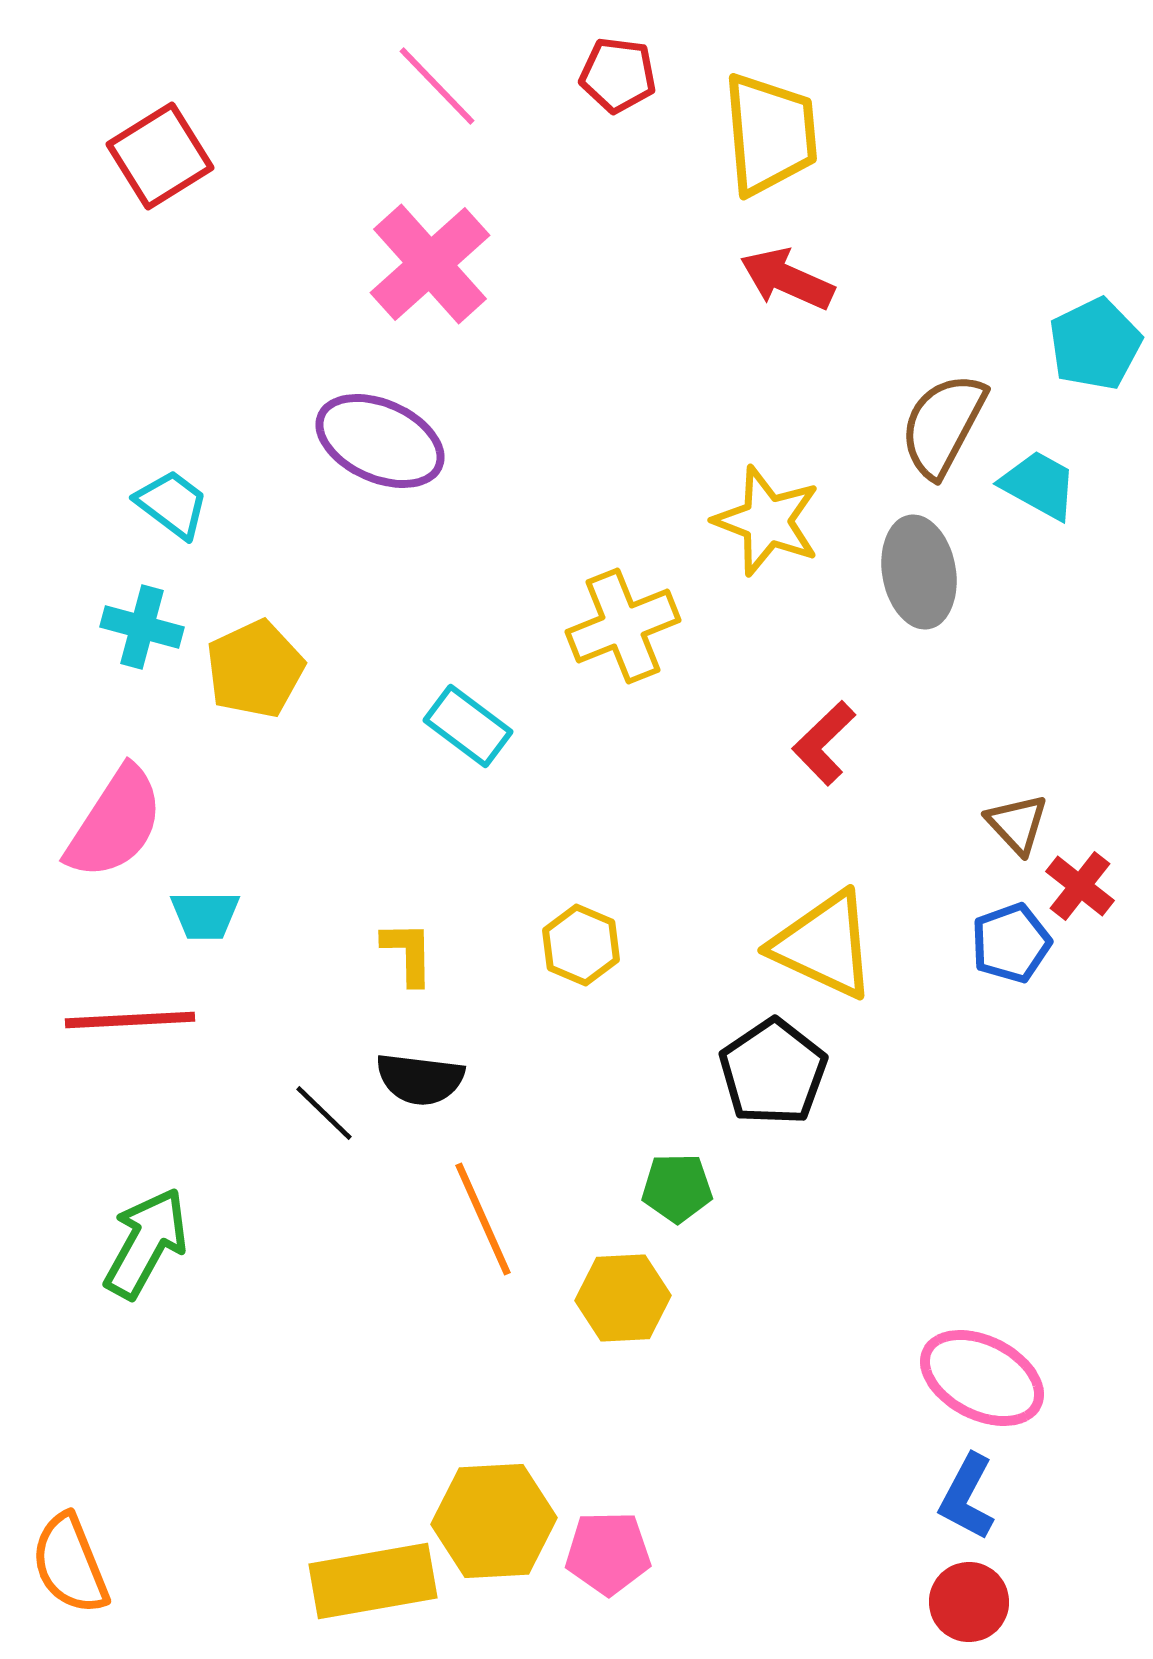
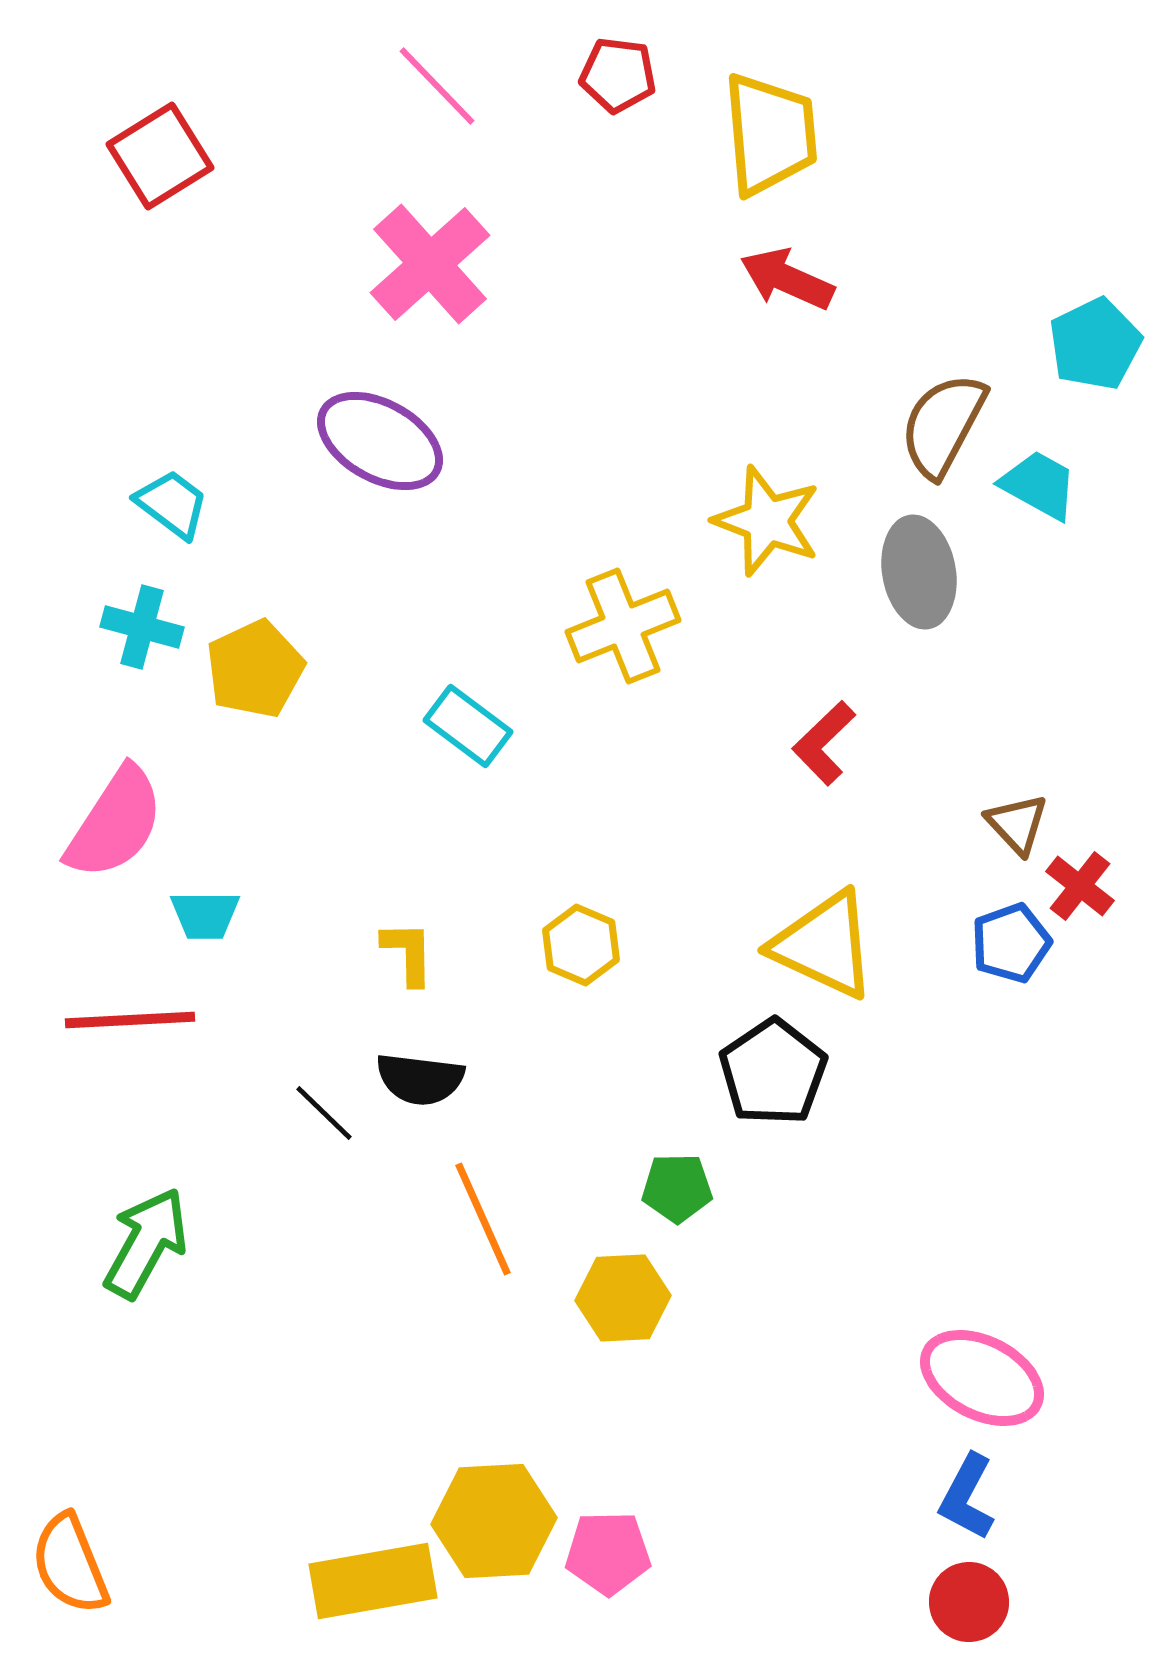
purple ellipse at (380, 441): rotated 5 degrees clockwise
